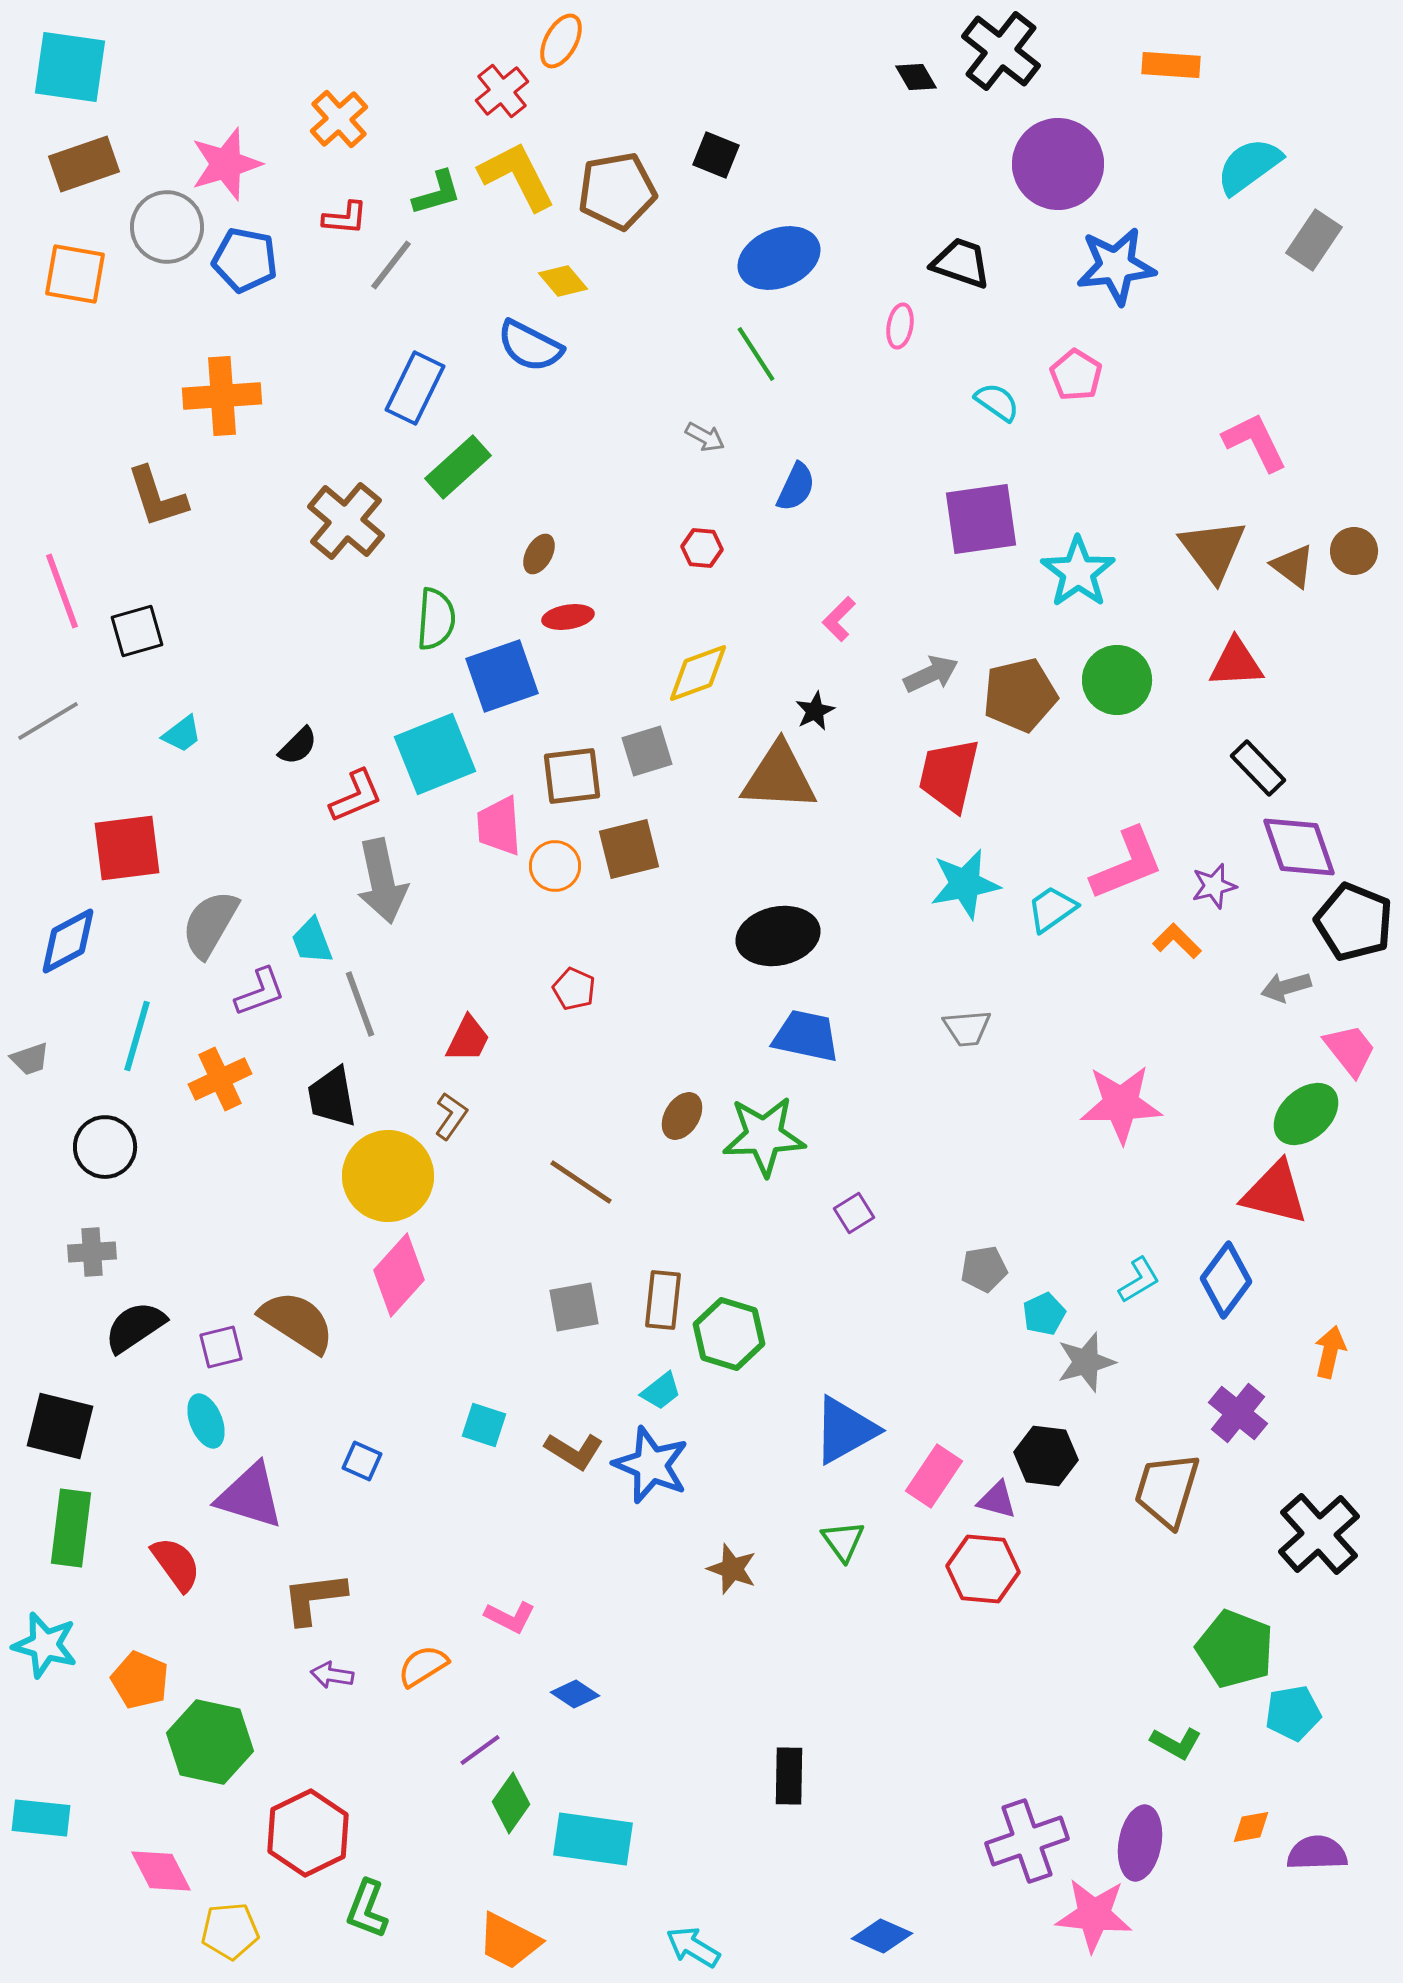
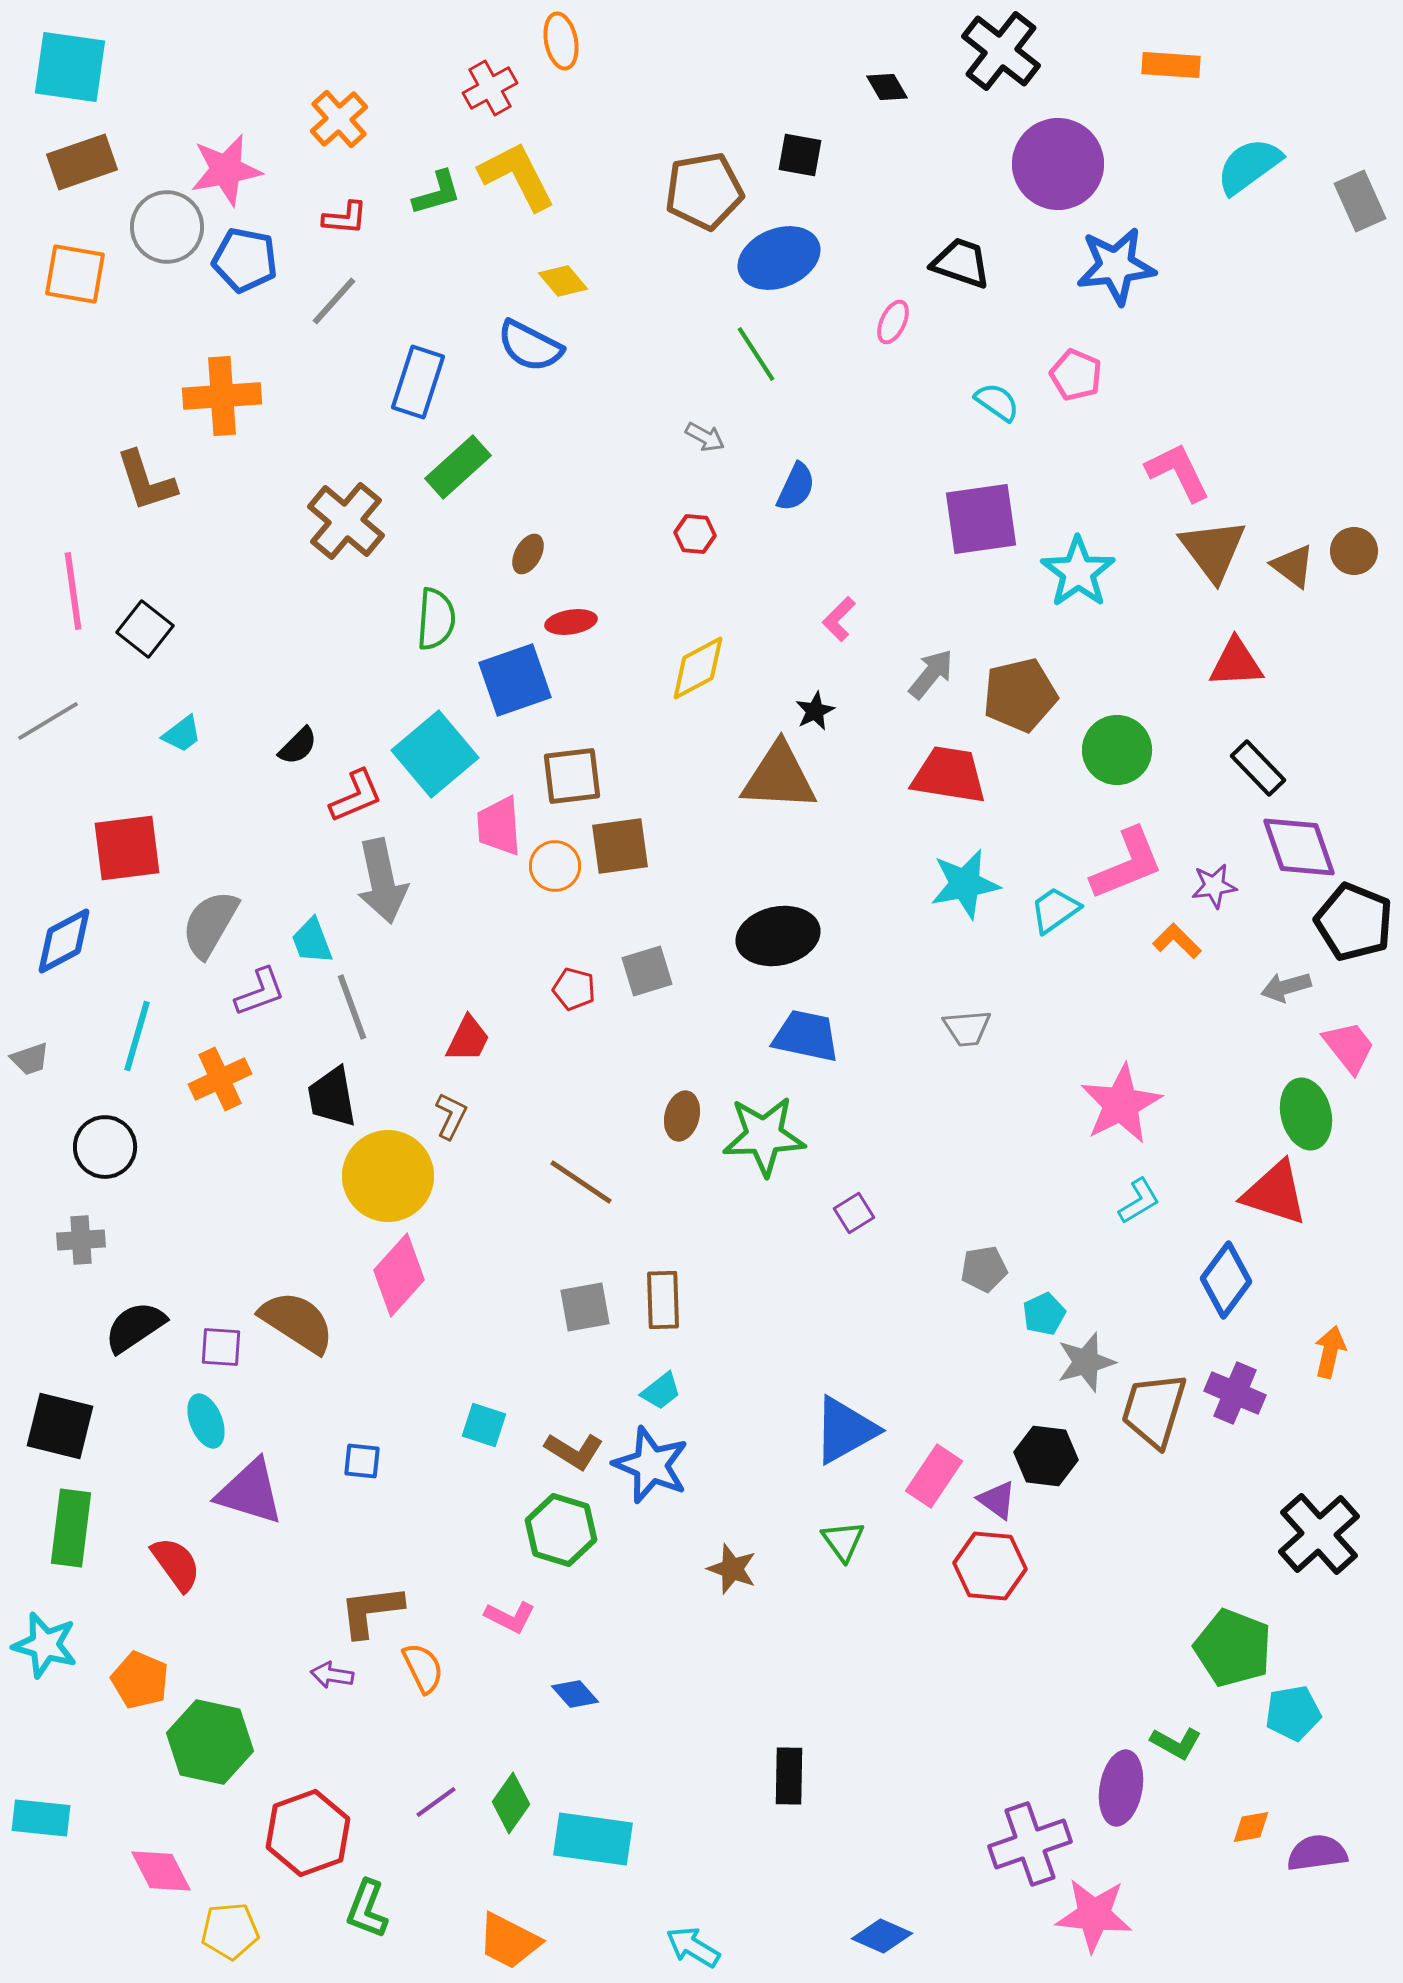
orange ellipse at (561, 41): rotated 40 degrees counterclockwise
black diamond at (916, 77): moved 29 px left, 10 px down
red cross at (502, 91): moved 12 px left, 3 px up; rotated 10 degrees clockwise
black square at (716, 155): moved 84 px right; rotated 12 degrees counterclockwise
brown rectangle at (84, 164): moved 2 px left, 2 px up
pink star at (226, 164): moved 6 px down; rotated 6 degrees clockwise
brown pentagon at (617, 191): moved 87 px right
gray rectangle at (1314, 240): moved 46 px right, 39 px up; rotated 58 degrees counterclockwise
gray line at (391, 265): moved 57 px left, 36 px down; rotated 4 degrees clockwise
pink ellipse at (900, 326): moved 7 px left, 4 px up; rotated 15 degrees clockwise
pink pentagon at (1076, 375): rotated 9 degrees counterclockwise
blue rectangle at (415, 388): moved 3 px right, 6 px up; rotated 8 degrees counterclockwise
pink L-shape at (1255, 442): moved 77 px left, 30 px down
brown L-shape at (157, 497): moved 11 px left, 16 px up
red hexagon at (702, 548): moved 7 px left, 14 px up
brown ellipse at (539, 554): moved 11 px left
pink line at (62, 591): moved 11 px right; rotated 12 degrees clockwise
red ellipse at (568, 617): moved 3 px right, 5 px down
black square at (137, 631): moved 8 px right, 2 px up; rotated 36 degrees counterclockwise
yellow diamond at (698, 673): moved 5 px up; rotated 8 degrees counterclockwise
gray arrow at (931, 674): rotated 26 degrees counterclockwise
blue square at (502, 676): moved 13 px right, 4 px down
green circle at (1117, 680): moved 70 px down
gray square at (647, 751): moved 220 px down
cyan square at (435, 754): rotated 18 degrees counterclockwise
red trapezoid at (949, 775): rotated 86 degrees clockwise
brown square at (629, 849): moved 9 px left, 3 px up; rotated 6 degrees clockwise
purple star at (1214, 886): rotated 6 degrees clockwise
cyan trapezoid at (1052, 909): moved 3 px right, 1 px down
blue diamond at (68, 941): moved 4 px left
red pentagon at (574, 989): rotated 9 degrees counterclockwise
gray line at (360, 1004): moved 8 px left, 3 px down
pink trapezoid at (1350, 1050): moved 1 px left, 3 px up
pink star at (1121, 1104): rotated 26 degrees counterclockwise
green ellipse at (1306, 1114): rotated 62 degrees counterclockwise
brown L-shape at (451, 1116): rotated 9 degrees counterclockwise
brown ellipse at (682, 1116): rotated 18 degrees counterclockwise
red triangle at (1275, 1193): rotated 4 degrees clockwise
gray cross at (92, 1252): moved 11 px left, 12 px up
cyan L-shape at (1139, 1280): moved 79 px up
brown rectangle at (663, 1300): rotated 8 degrees counterclockwise
gray square at (574, 1307): moved 11 px right
green hexagon at (729, 1334): moved 168 px left, 196 px down
purple square at (221, 1347): rotated 18 degrees clockwise
purple cross at (1238, 1413): moved 3 px left, 20 px up; rotated 16 degrees counterclockwise
blue square at (362, 1461): rotated 18 degrees counterclockwise
brown trapezoid at (1167, 1490): moved 13 px left, 80 px up
purple triangle at (250, 1496): moved 4 px up
purple triangle at (997, 1500): rotated 21 degrees clockwise
red hexagon at (983, 1569): moved 7 px right, 3 px up
brown L-shape at (314, 1598): moved 57 px right, 13 px down
green pentagon at (1235, 1649): moved 2 px left, 1 px up
orange semicircle at (423, 1666): moved 2 px down; rotated 96 degrees clockwise
blue diamond at (575, 1694): rotated 15 degrees clockwise
purple line at (480, 1750): moved 44 px left, 52 px down
red hexagon at (308, 1833): rotated 6 degrees clockwise
purple cross at (1027, 1841): moved 3 px right, 3 px down
purple ellipse at (1140, 1843): moved 19 px left, 55 px up
purple semicircle at (1317, 1853): rotated 6 degrees counterclockwise
